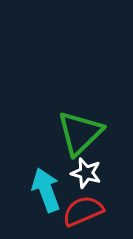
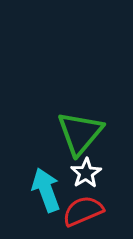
green triangle: rotated 6 degrees counterclockwise
white star: rotated 24 degrees clockwise
